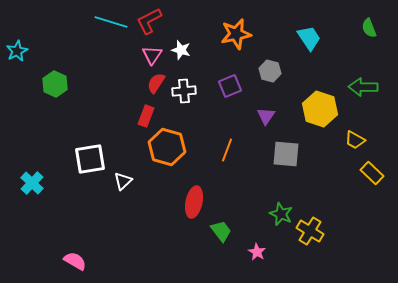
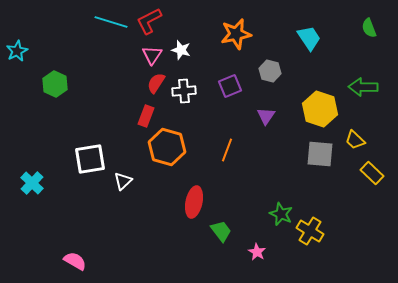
yellow trapezoid: rotated 15 degrees clockwise
gray square: moved 34 px right
